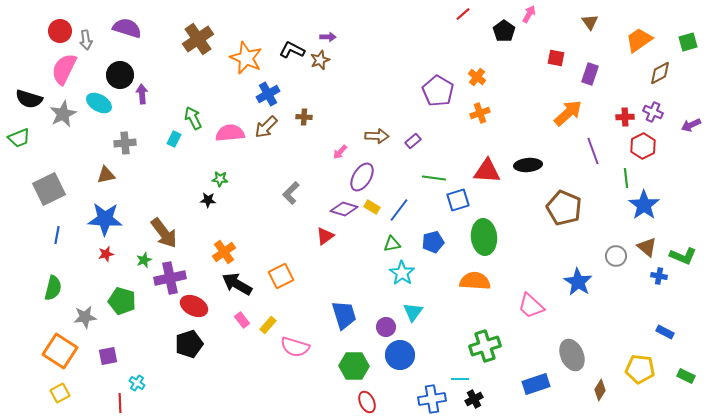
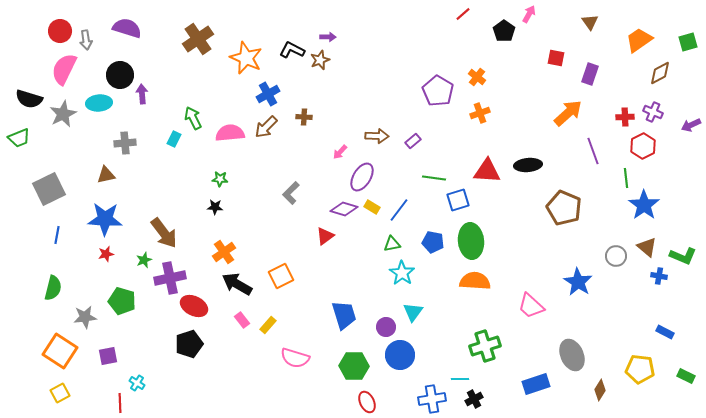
cyan ellipse at (99, 103): rotated 35 degrees counterclockwise
black star at (208, 200): moved 7 px right, 7 px down
green ellipse at (484, 237): moved 13 px left, 4 px down
blue pentagon at (433, 242): rotated 25 degrees clockwise
pink semicircle at (295, 347): moved 11 px down
